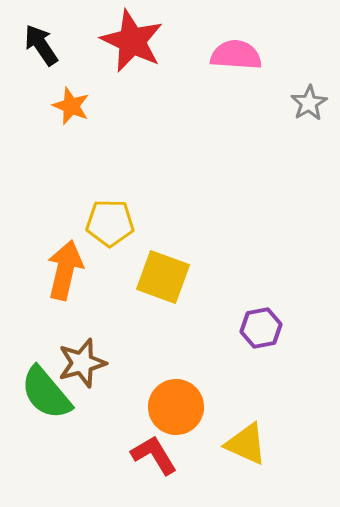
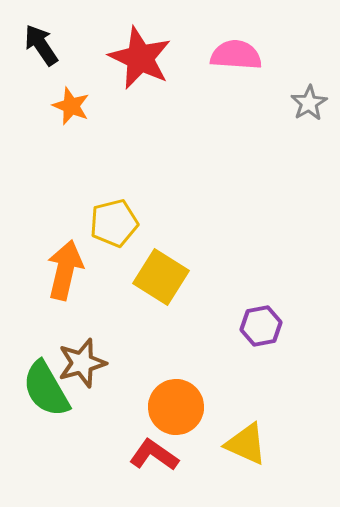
red star: moved 8 px right, 17 px down
yellow pentagon: moved 4 px right; rotated 15 degrees counterclockwise
yellow square: moved 2 px left; rotated 12 degrees clockwise
purple hexagon: moved 2 px up
green semicircle: moved 4 px up; rotated 10 degrees clockwise
red L-shape: rotated 24 degrees counterclockwise
